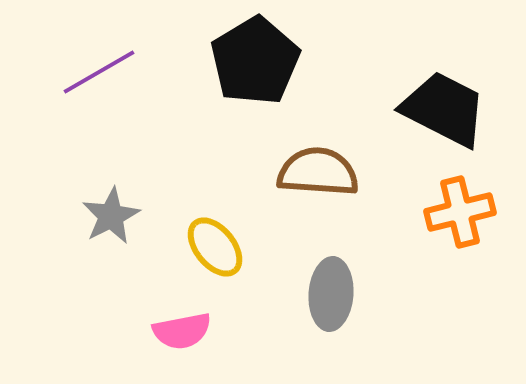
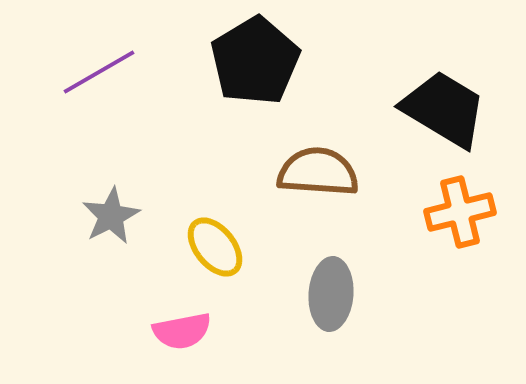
black trapezoid: rotated 4 degrees clockwise
